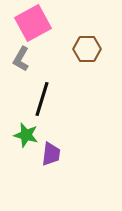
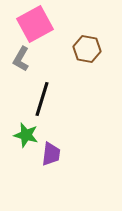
pink square: moved 2 px right, 1 px down
brown hexagon: rotated 12 degrees clockwise
